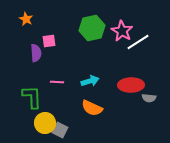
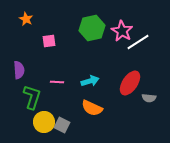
purple semicircle: moved 17 px left, 17 px down
red ellipse: moved 1 px left, 2 px up; rotated 55 degrees counterclockwise
green L-shape: rotated 20 degrees clockwise
yellow circle: moved 1 px left, 1 px up
gray square: moved 2 px right, 5 px up
